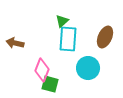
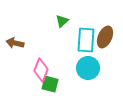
cyan rectangle: moved 18 px right, 1 px down
pink diamond: moved 1 px left
